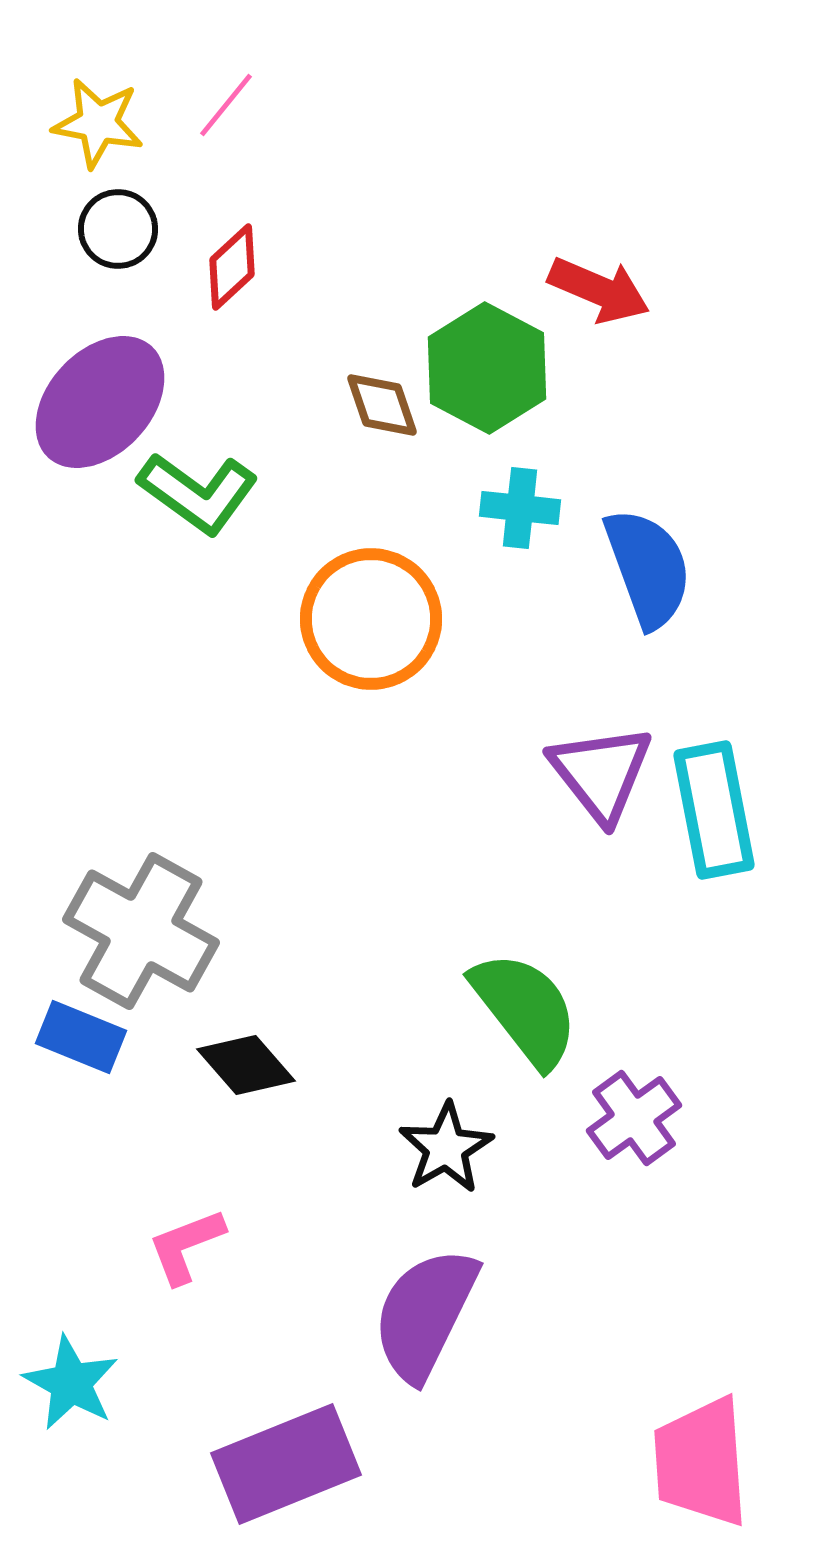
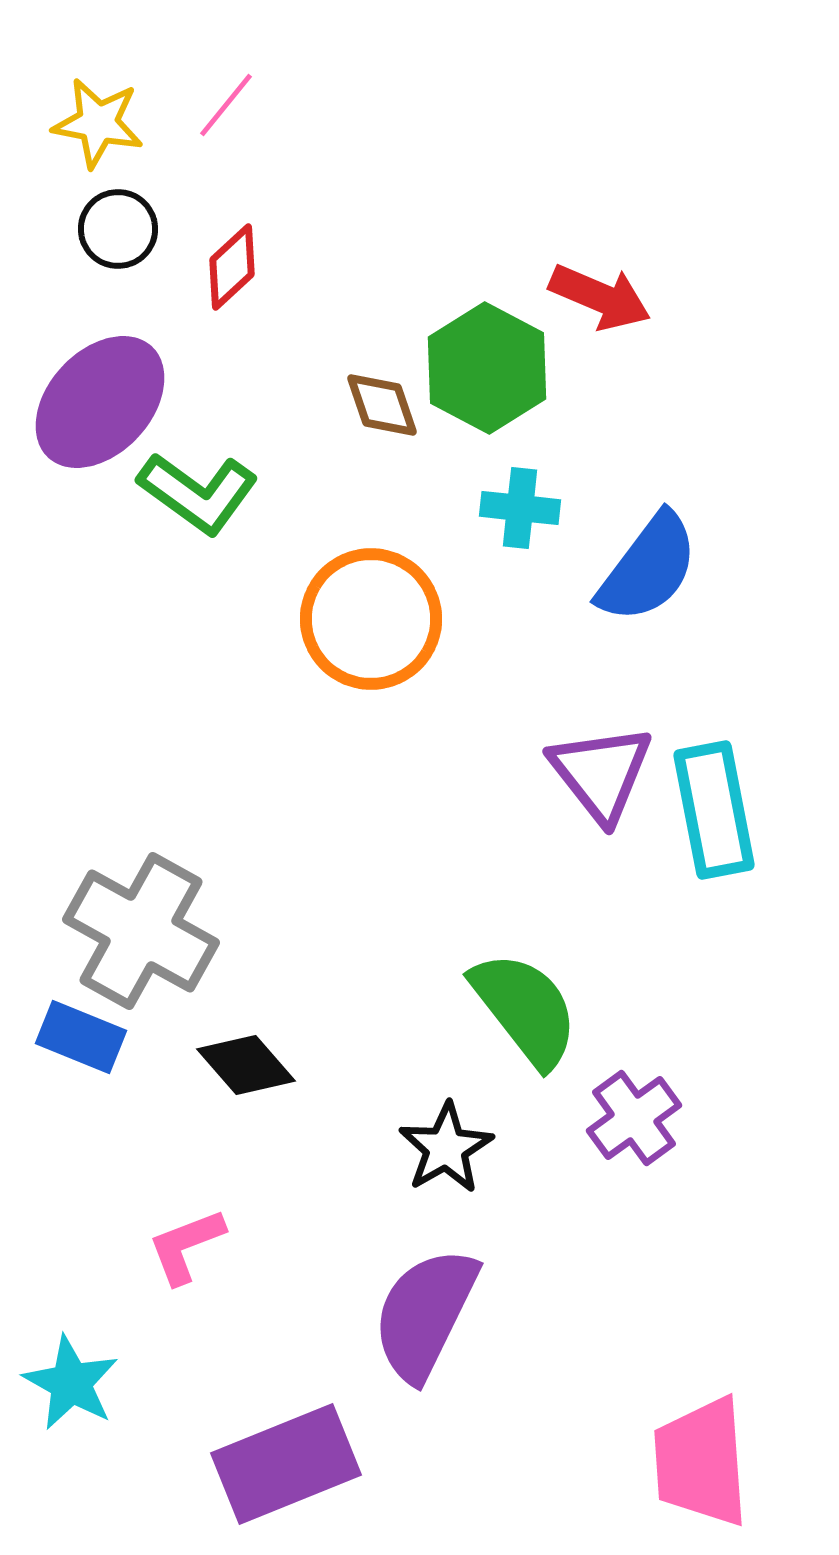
red arrow: moved 1 px right, 7 px down
blue semicircle: rotated 57 degrees clockwise
